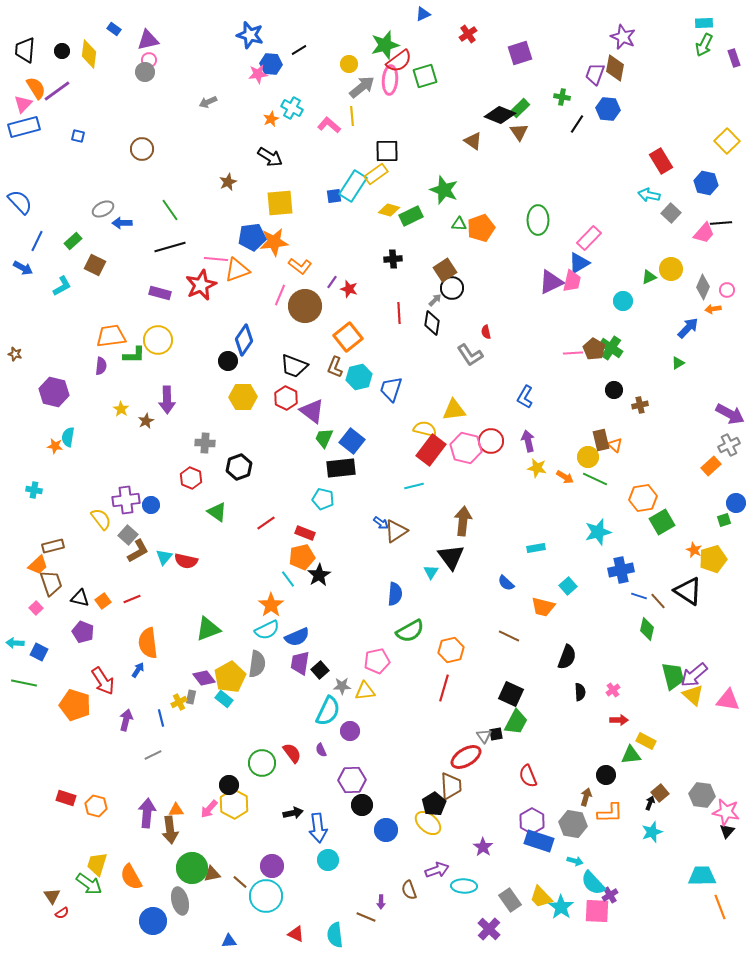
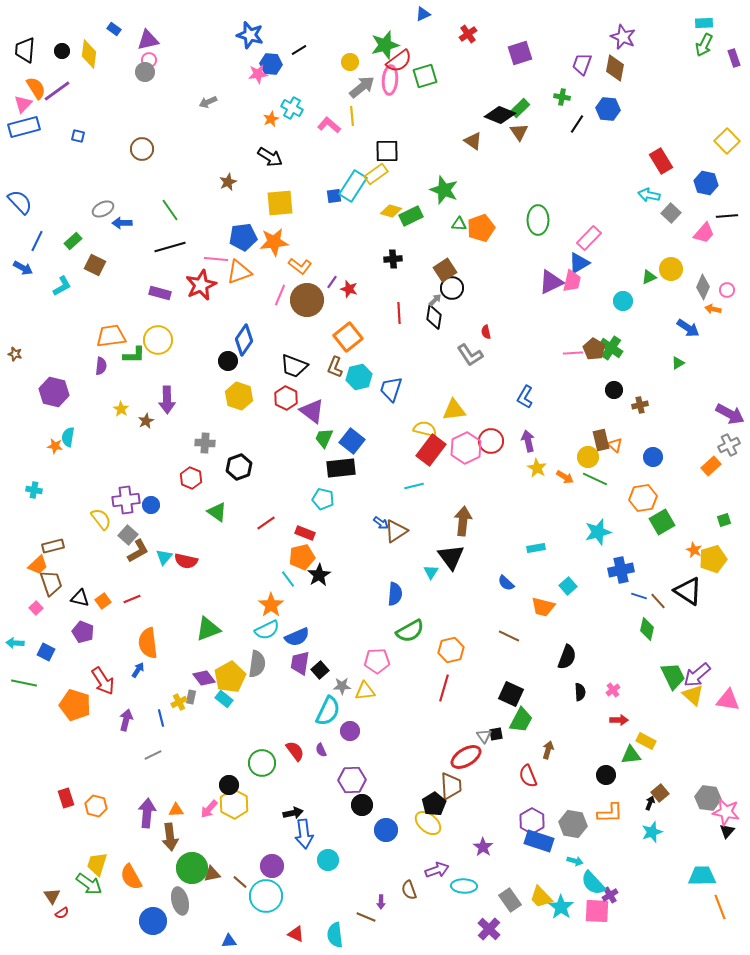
yellow circle at (349, 64): moved 1 px right, 2 px up
purple trapezoid at (595, 74): moved 13 px left, 10 px up
yellow diamond at (389, 210): moved 2 px right, 1 px down
black line at (721, 223): moved 6 px right, 7 px up
blue pentagon at (252, 237): moved 9 px left
orange triangle at (237, 270): moved 2 px right, 2 px down
brown circle at (305, 306): moved 2 px right, 6 px up
orange arrow at (713, 309): rotated 21 degrees clockwise
black diamond at (432, 323): moved 2 px right, 6 px up
blue arrow at (688, 328): rotated 80 degrees clockwise
yellow hexagon at (243, 397): moved 4 px left, 1 px up; rotated 20 degrees clockwise
pink hexagon at (466, 448): rotated 20 degrees clockwise
yellow star at (537, 468): rotated 18 degrees clockwise
blue circle at (736, 503): moved 83 px left, 46 px up
blue square at (39, 652): moved 7 px right
pink pentagon at (377, 661): rotated 10 degrees clockwise
purple arrow at (694, 675): moved 3 px right
green trapezoid at (673, 676): rotated 12 degrees counterclockwise
green trapezoid at (516, 722): moved 5 px right, 2 px up
red semicircle at (292, 753): moved 3 px right, 2 px up
gray hexagon at (702, 795): moved 6 px right, 3 px down
brown arrow at (586, 797): moved 38 px left, 47 px up
red rectangle at (66, 798): rotated 54 degrees clockwise
blue arrow at (318, 828): moved 14 px left, 6 px down
brown arrow at (170, 830): moved 7 px down
